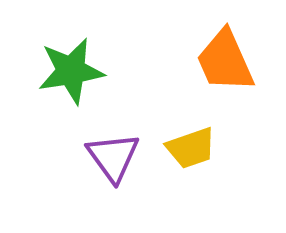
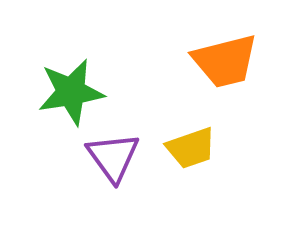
orange trapezoid: rotated 80 degrees counterclockwise
green star: moved 21 px down
